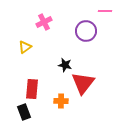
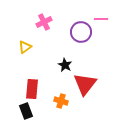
pink line: moved 4 px left, 8 px down
purple circle: moved 5 px left, 1 px down
black star: rotated 16 degrees clockwise
red triangle: moved 2 px right, 1 px down
orange cross: rotated 16 degrees clockwise
black rectangle: moved 2 px right, 1 px up
